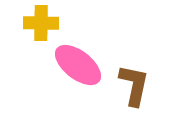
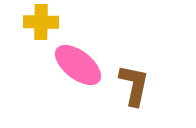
yellow cross: moved 1 px up
